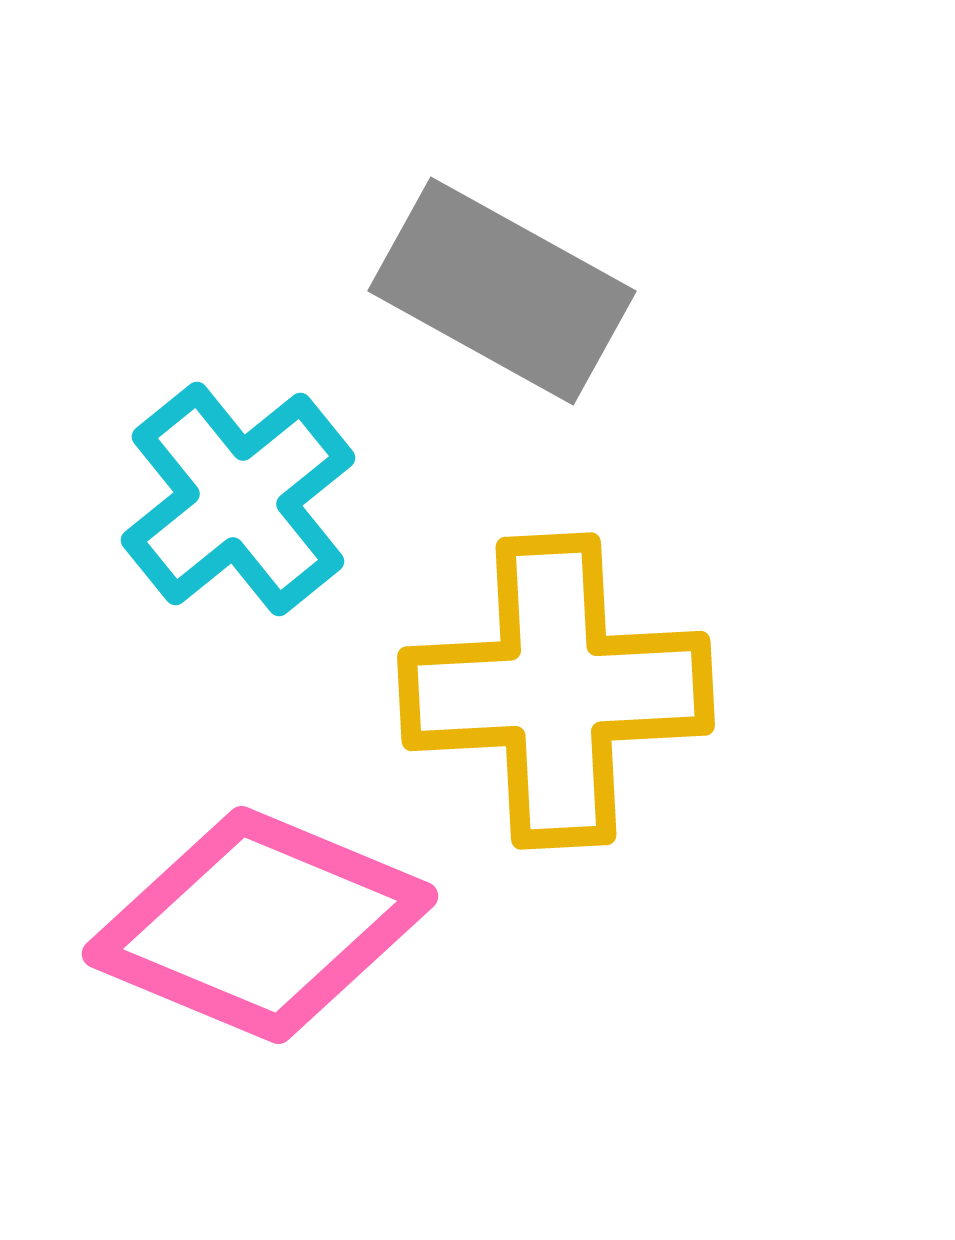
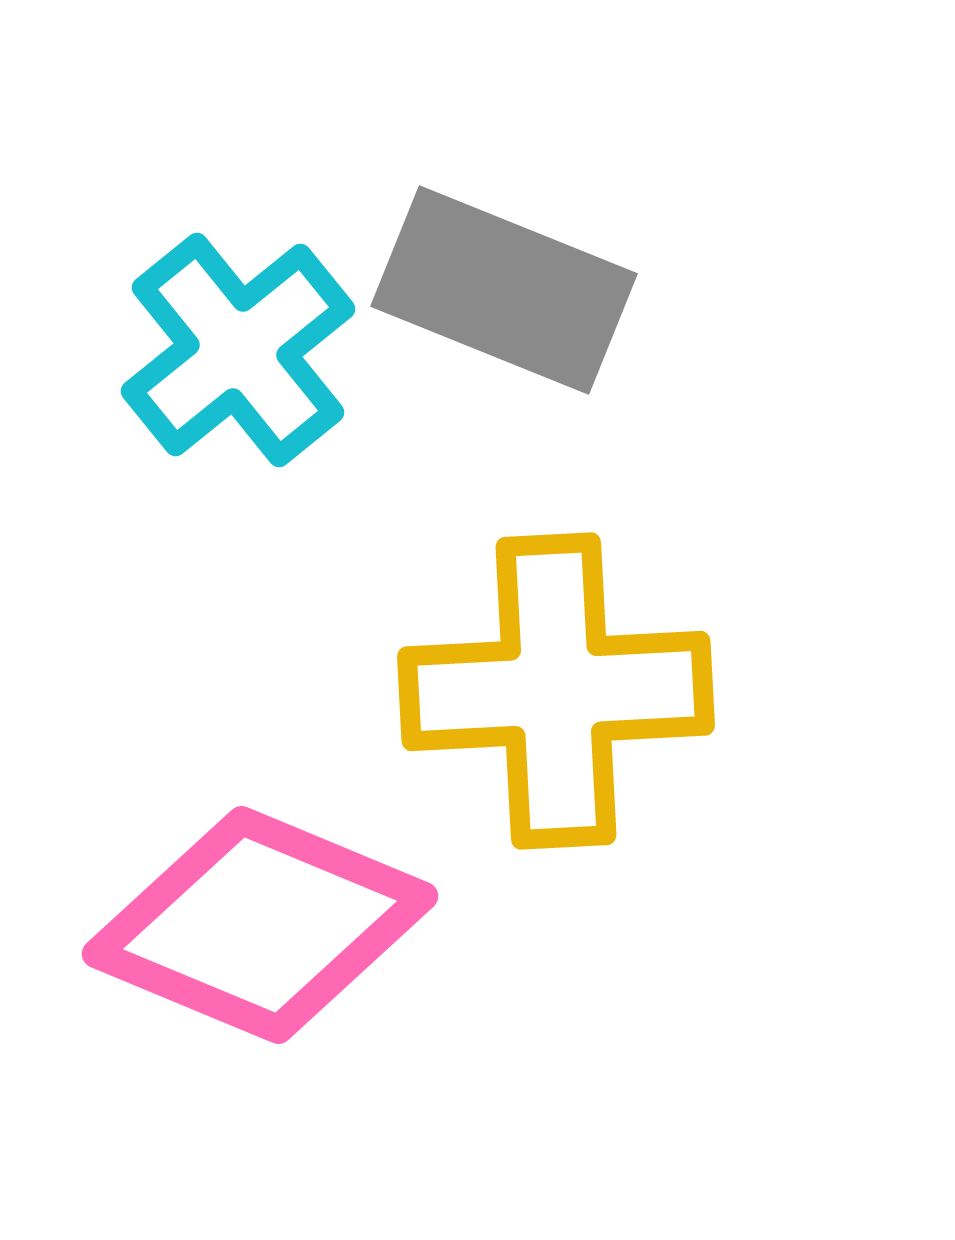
gray rectangle: moved 2 px right, 1 px up; rotated 7 degrees counterclockwise
cyan cross: moved 149 px up
